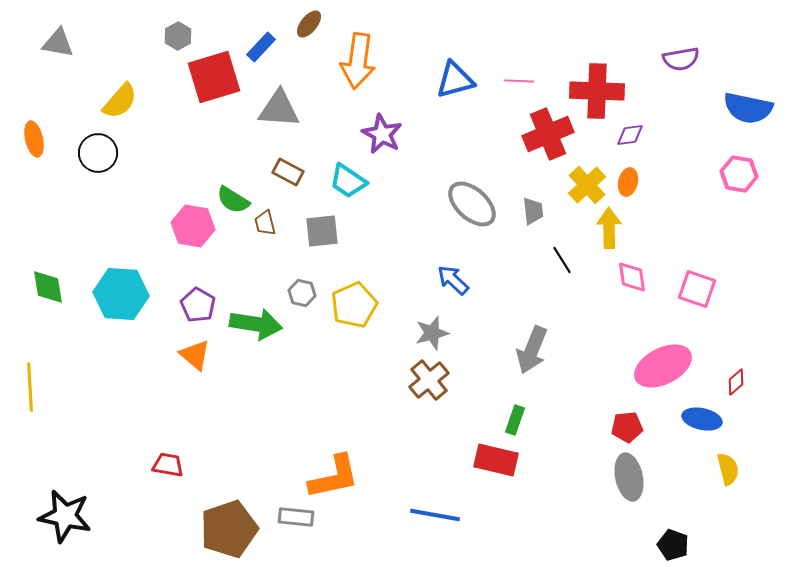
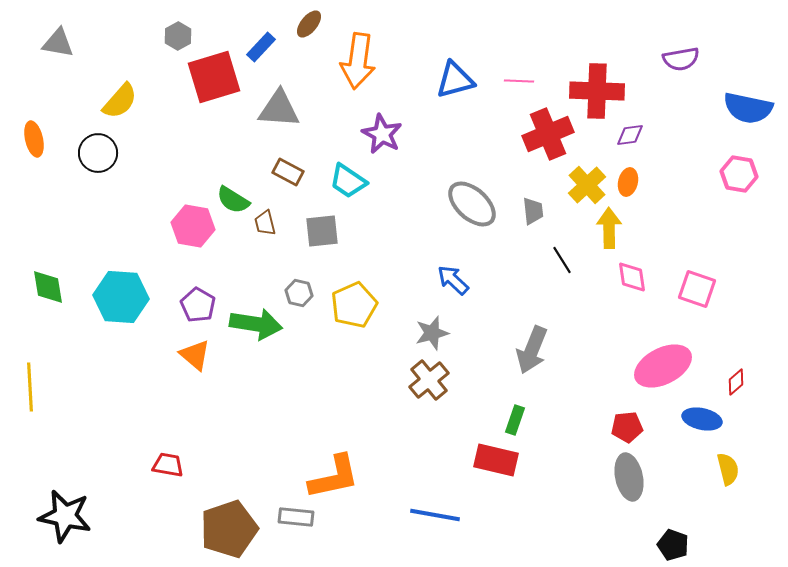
gray hexagon at (302, 293): moved 3 px left
cyan hexagon at (121, 294): moved 3 px down
